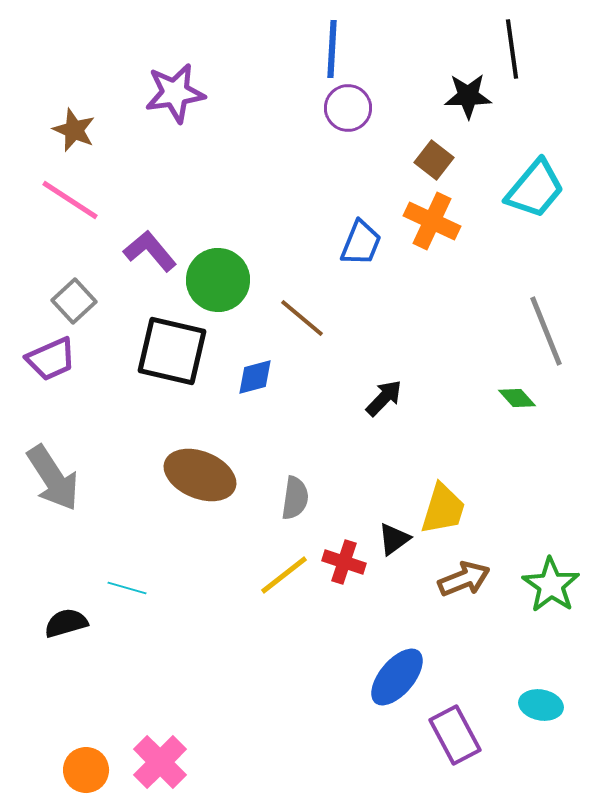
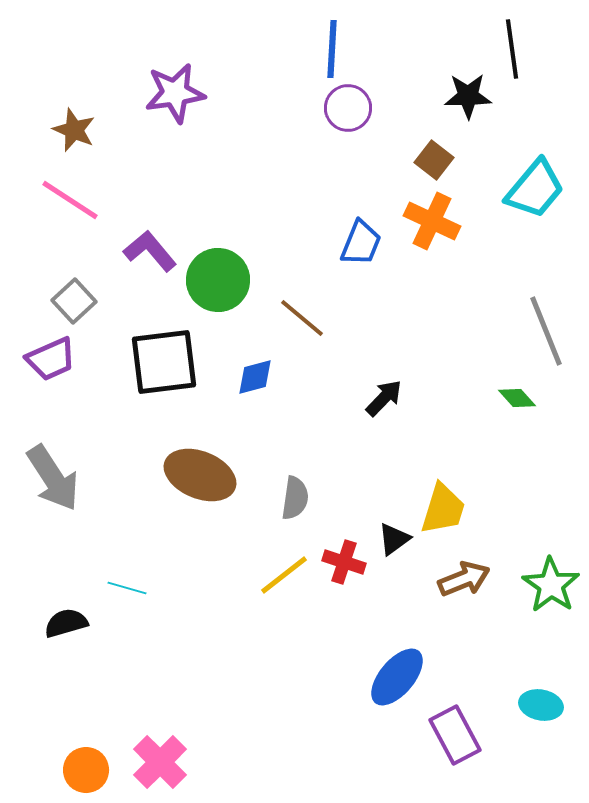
black square: moved 8 px left, 11 px down; rotated 20 degrees counterclockwise
